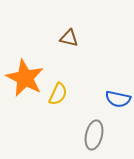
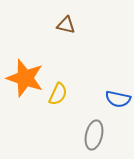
brown triangle: moved 3 px left, 13 px up
orange star: rotated 9 degrees counterclockwise
